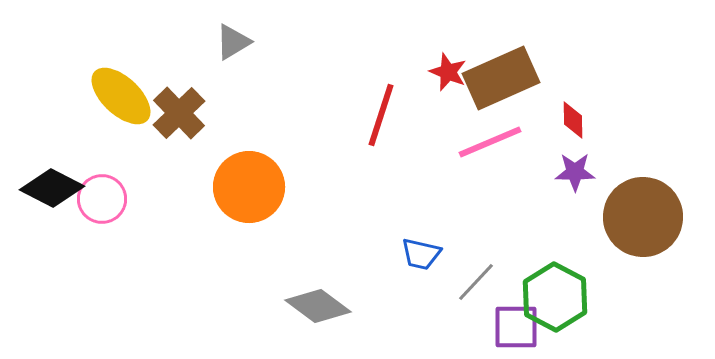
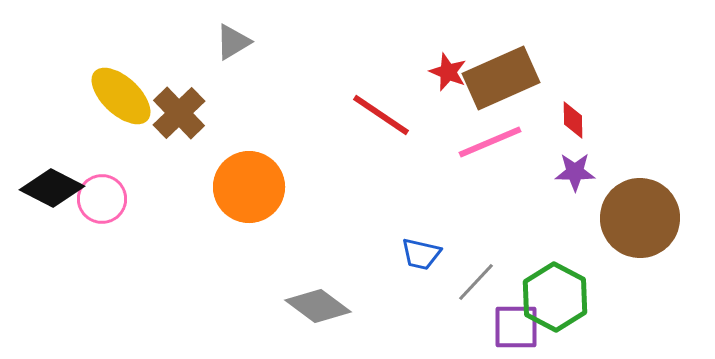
red line: rotated 74 degrees counterclockwise
brown circle: moved 3 px left, 1 px down
